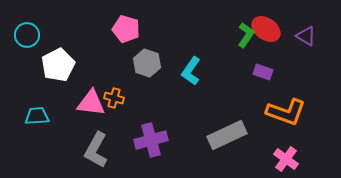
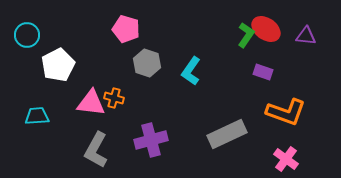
purple triangle: rotated 25 degrees counterclockwise
gray rectangle: moved 1 px up
